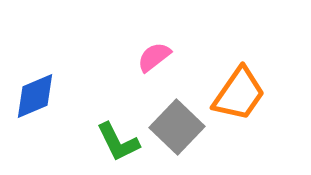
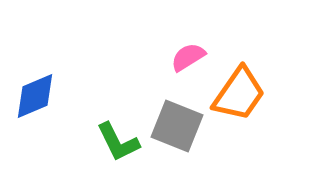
pink semicircle: moved 34 px right; rotated 6 degrees clockwise
gray square: moved 1 px up; rotated 22 degrees counterclockwise
